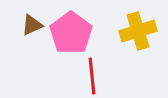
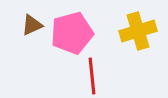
pink pentagon: moved 1 px right; rotated 21 degrees clockwise
